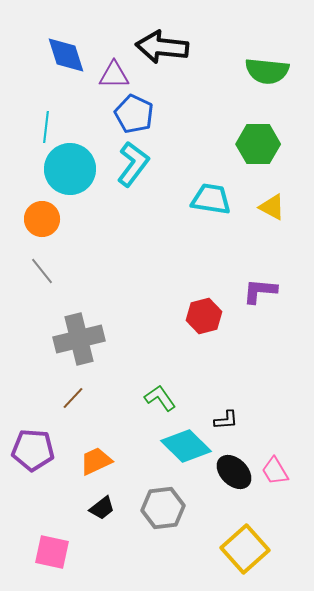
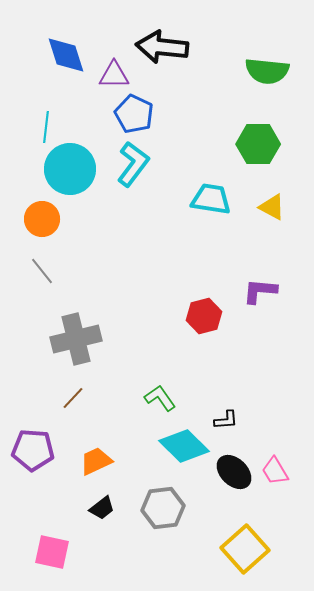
gray cross: moved 3 px left
cyan diamond: moved 2 px left
